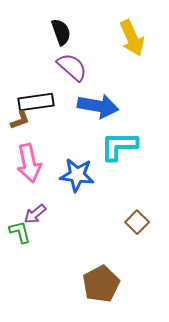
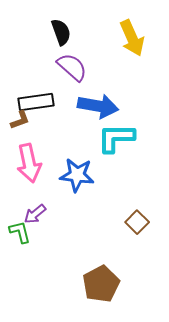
cyan L-shape: moved 3 px left, 8 px up
